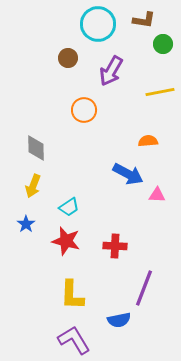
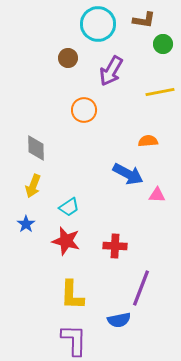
purple line: moved 3 px left
purple L-shape: rotated 32 degrees clockwise
